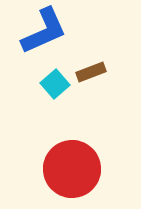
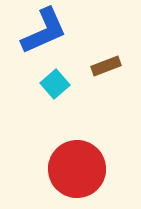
brown rectangle: moved 15 px right, 6 px up
red circle: moved 5 px right
